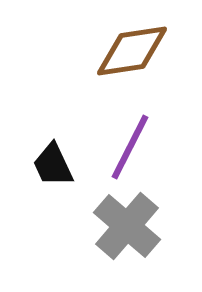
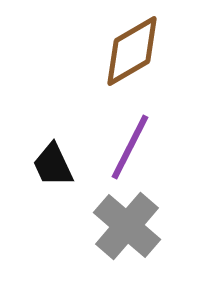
brown diamond: rotated 22 degrees counterclockwise
